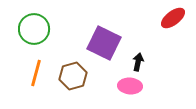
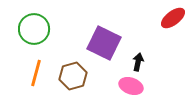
pink ellipse: moved 1 px right; rotated 15 degrees clockwise
